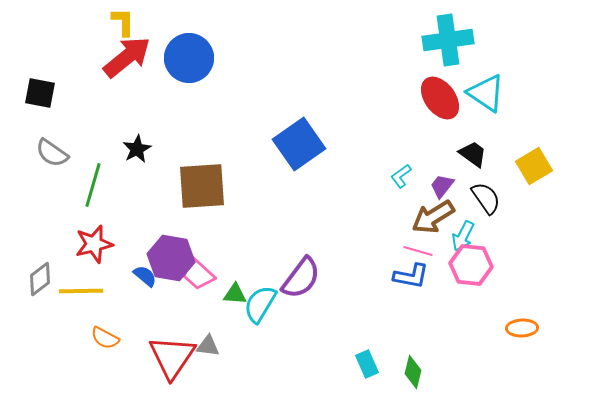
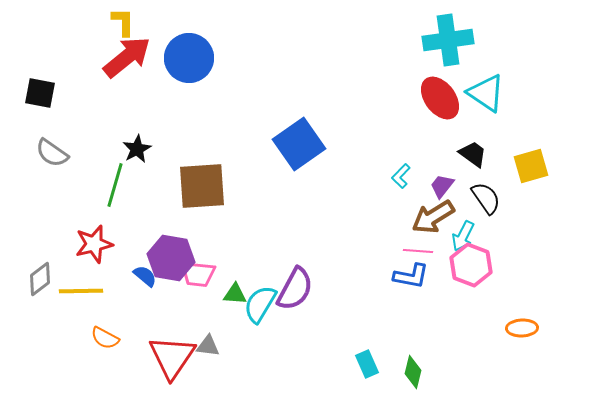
yellow square: moved 3 px left; rotated 15 degrees clockwise
cyan L-shape: rotated 10 degrees counterclockwise
green line: moved 22 px right
pink line: rotated 12 degrees counterclockwise
pink hexagon: rotated 15 degrees clockwise
pink trapezoid: rotated 36 degrees counterclockwise
purple semicircle: moved 6 px left, 11 px down; rotated 9 degrees counterclockwise
